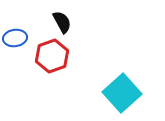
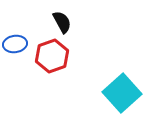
blue ellipse: moved 6 px down
